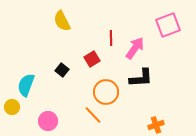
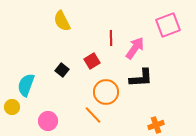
red square: moved 2 px down
